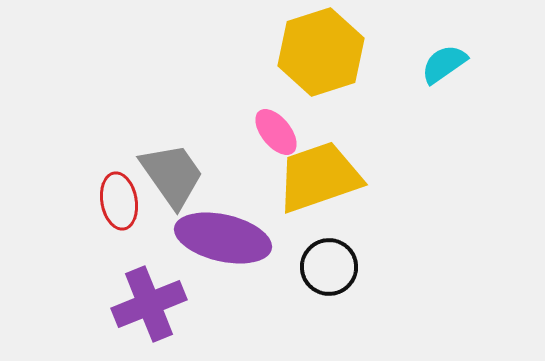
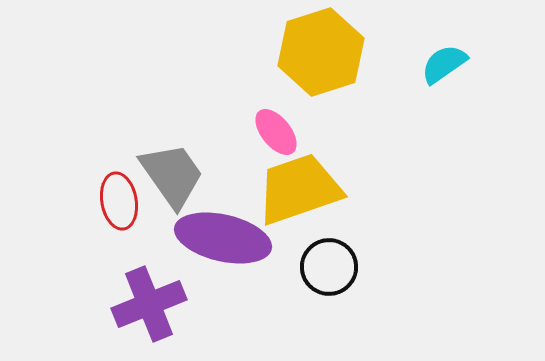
yellow trapezoid: moved 20 px left, 12 px down
